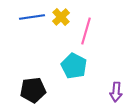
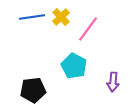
pink line: moved 2 px right, 2 px up; rotated 20 degrees clockwise
purple arrow: moved 3 px left, 10 px up
